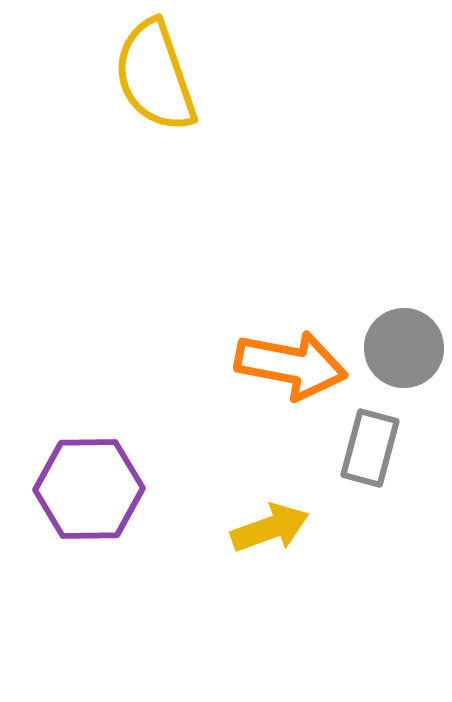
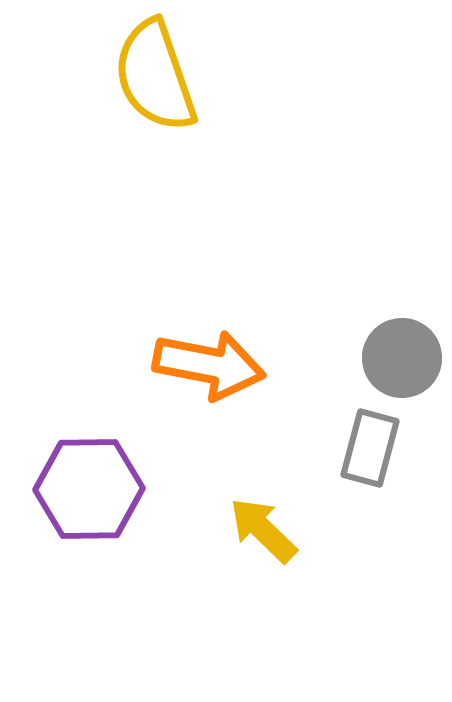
gray circle: moved 2 px left, 10 px down
orange arrow: moved 82 px left
yellow arrow: moved 7 px left, 2 px down; rotated 116 degrees counterclockwise
